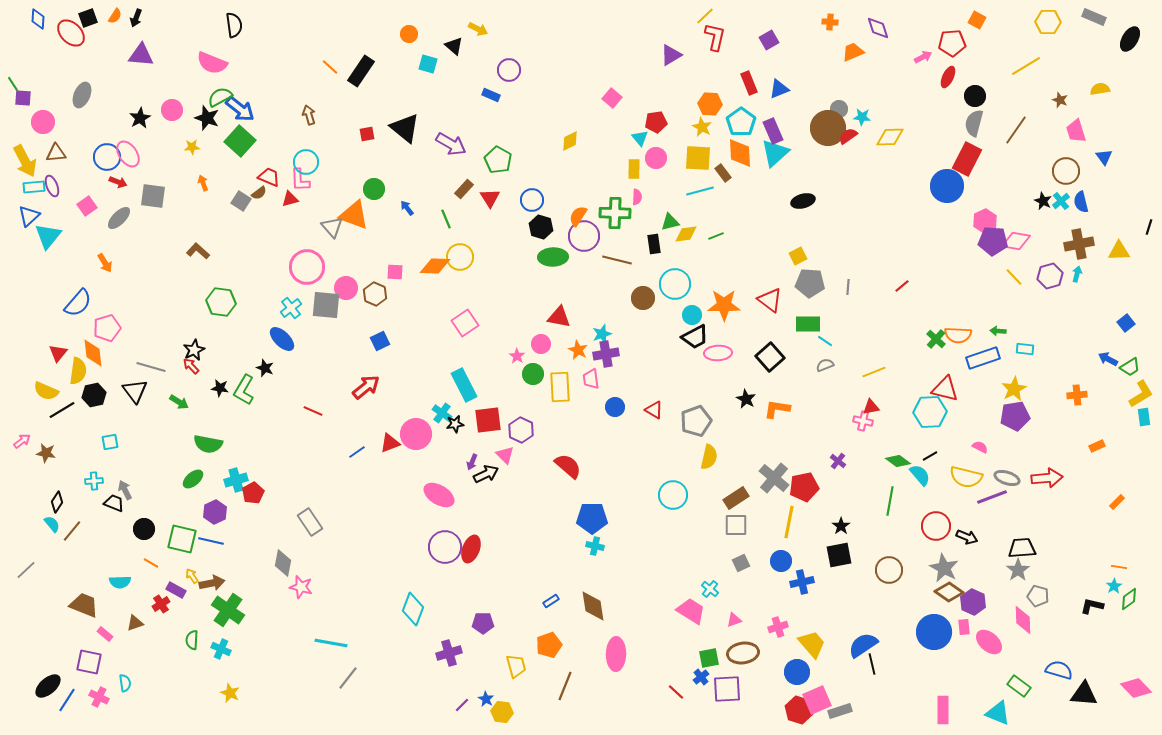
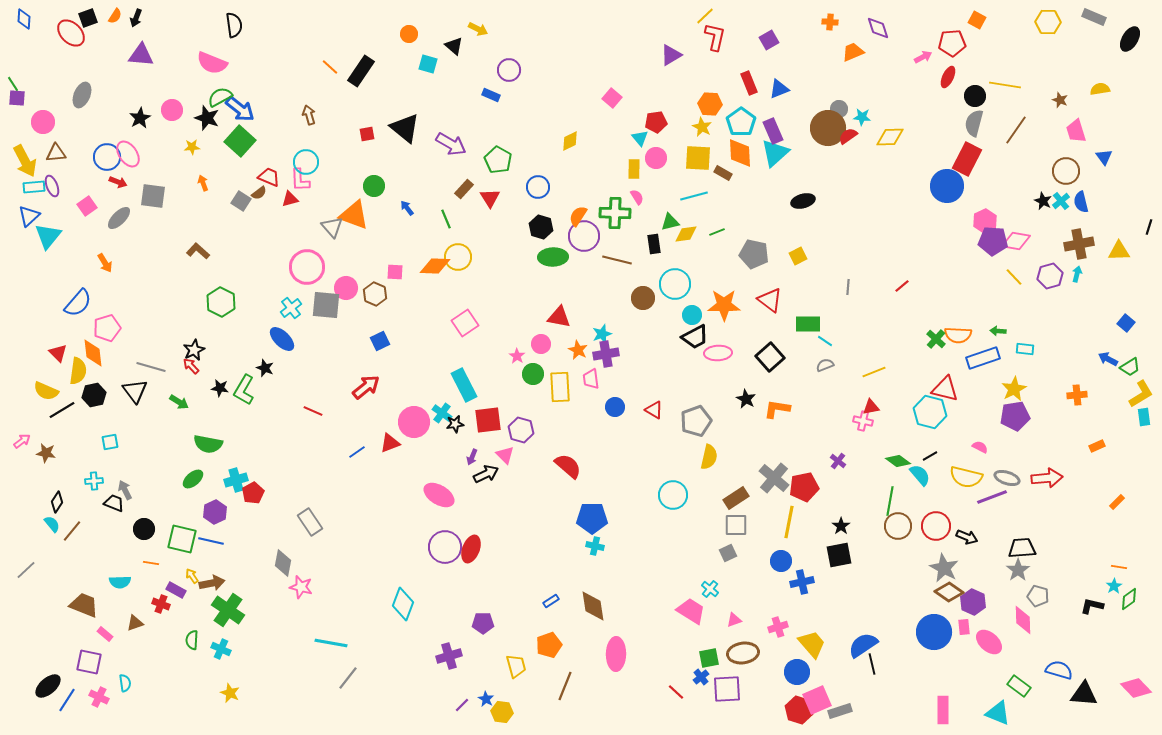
blue diamond at (38, 19): moved 14 px left
yellow line at (1026, 66): moved 21 px left, 19 px down; rotated 40 degrees clockwise
purple square at (23, 98): moved 6 px left
brown rectangle at (723, 173): rotated 24 degrees counterclockwise
green circle at (374, 189): moved 3 px up
cyan line at (700, 191): moved 6 px left, 5 px down
pink semicircle at (637, 197): rotated 35 degrees counterclockwise
blue circle at (532, 200): moved 6 px right, 13 px up
green line at (716, 236): moved 1 px right, 4 px up
yellow circle at (460, 257): moved 2 px left
gray pentagon at (810, 283): moved 56 px left, 29 px up; rotated 8 degrees clockwise
green hexagon at (221, 302): rotated 20 degrees clockwise
blue square at (1126, 323): rotated 12 degrees counterclockwise
red triangle at (58, 353): rotated 24 degrees counterclockwise
cyan hexagon at (930, 412): rotated 16 degrees clockwise
purple hexagon at (521, 430): rotated 10 degrees counterclockwise
pink circle at (416, 434): moved 2 px left, 12 px up
purple arrow at (472, 462): moved 5 px up
orange line at (151, 563): rotated 21 degrees counterclockwise
gray square at (741, 563): moved 13 px left, 10 px up
brown circle at (889, 570): moved 9 px right, 44 px up
red cross at (161, 604): rotated 36 degrees counterclockwise
cyan diamond at (413, 609): moved 10 px left, 5 px up
purple cross at (449, 653): moved 3 px down
